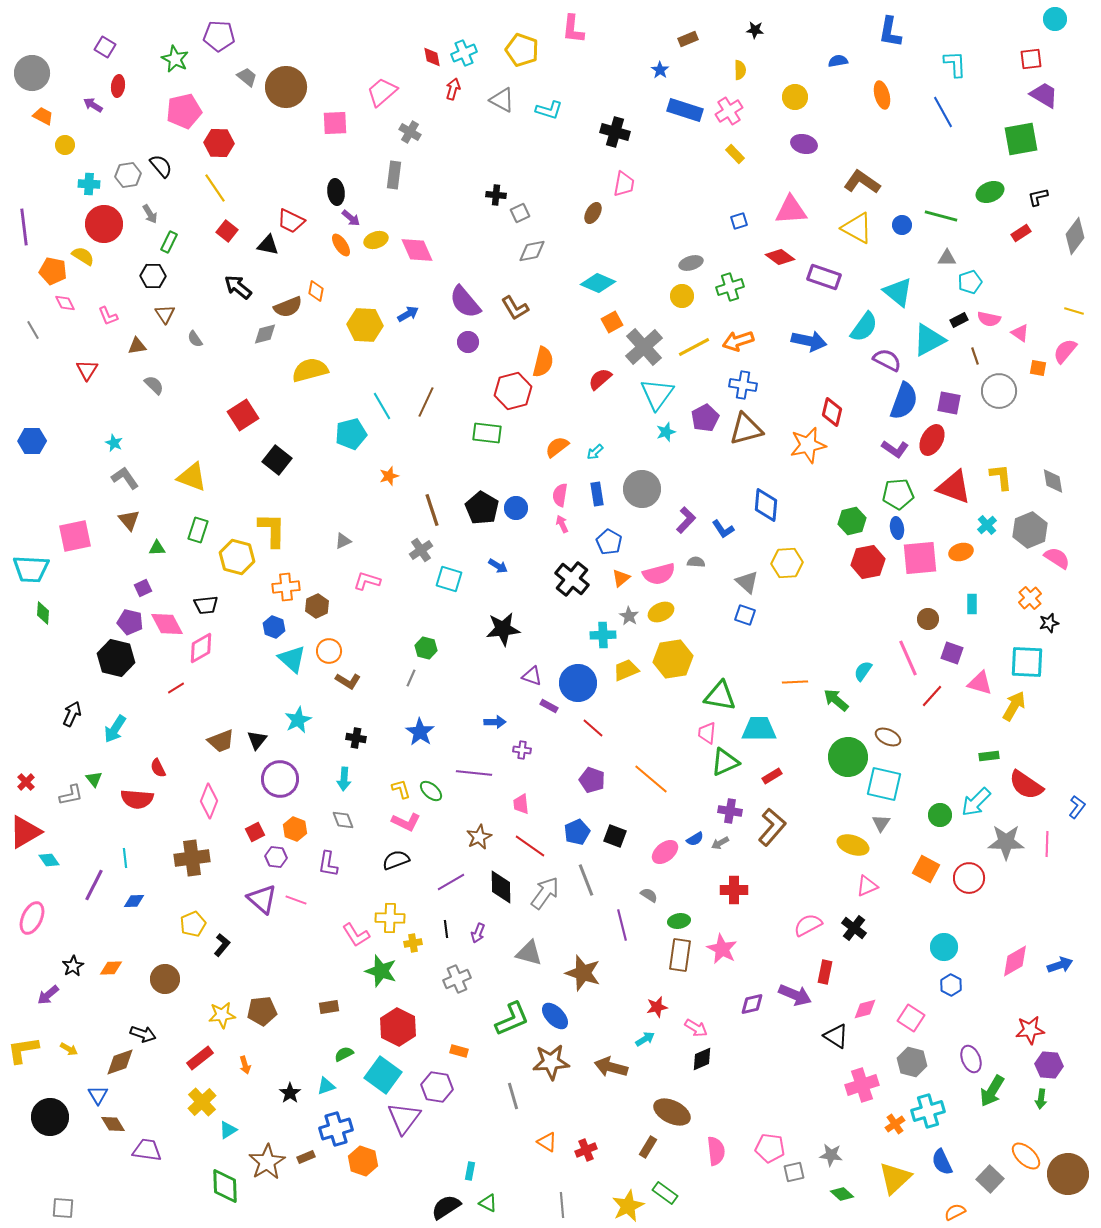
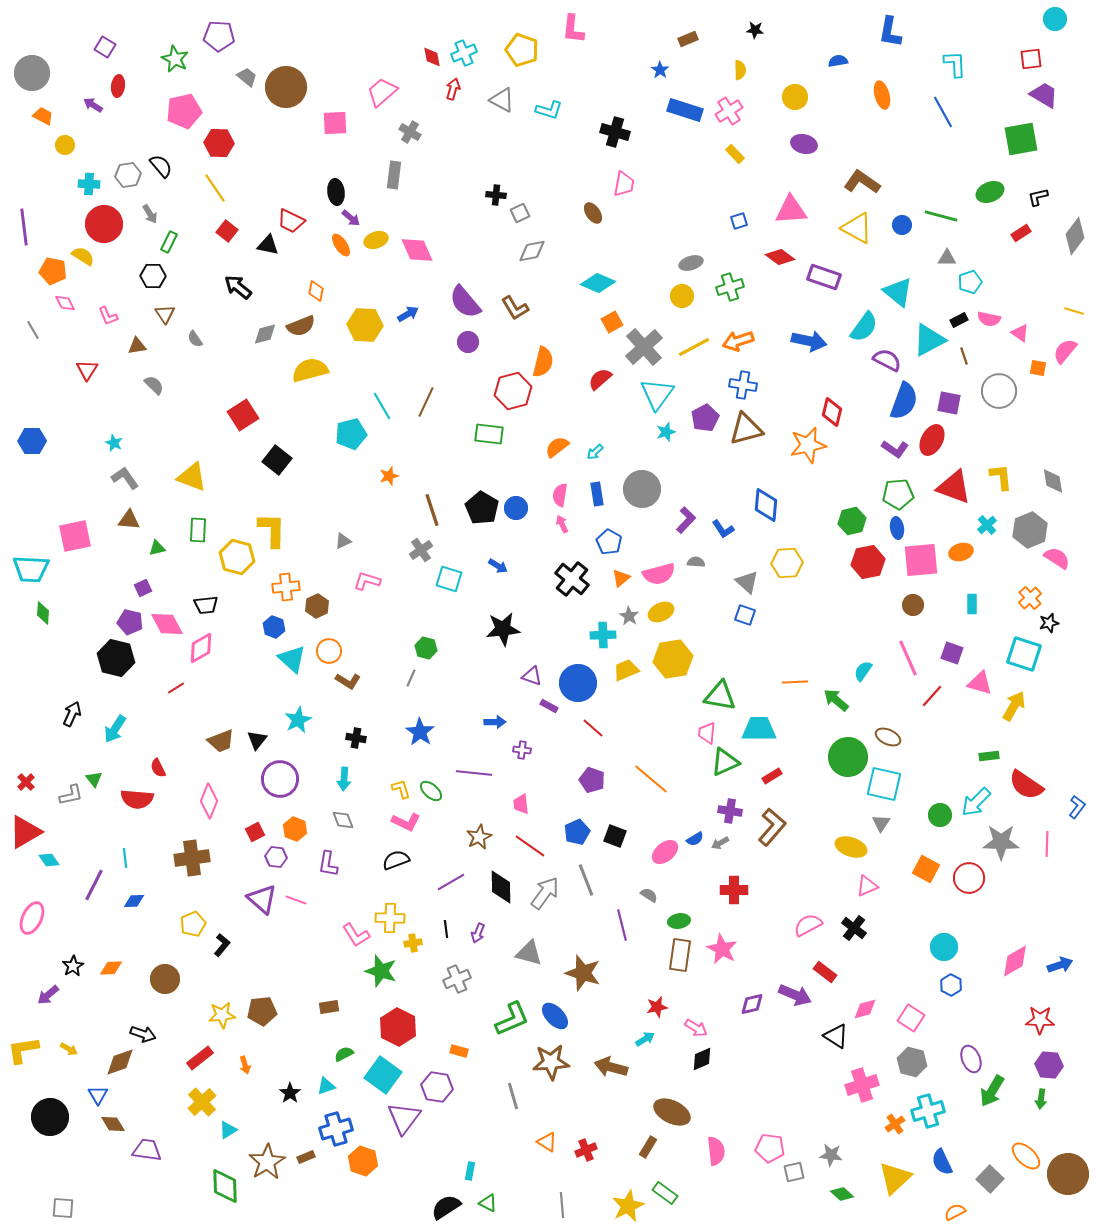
brown ellipse at (593, 213): rotated 65 degrees counterclockwise
brown semicircle at (288, 307): moved 13 px right, 19 px down
brown line at (975, 356): moved 11 px left
green rectangle at (487, 433): moved 2 px right, 1 px down
brown triangle at (129, 520): rotated 45 degrees counterclockwise
green rectangle at (198, 530): rotated 15 degrees counterclockwise
green triangle at (157, 548): rotated 12 degrees counterclockwise
pink square at (920, 558): moved 1 px right, 2 px down
brown circle at (928, 619): moved 15 px left, 14 px up
cyan square at (1027, 662): moved 3 px left, 8 px up; rotated 15 degrees clockwise
gray star at (1006, 842): moved 5 px left
yellow ellipse at (853, 845): moved 2 px left, 2 px down
red rectangle at (825, 972): rotated 65 degrees counterclockwise
red star at (1030, 1030): moved 10 px right, 10 px up; rotated 8 degrees clockwise
